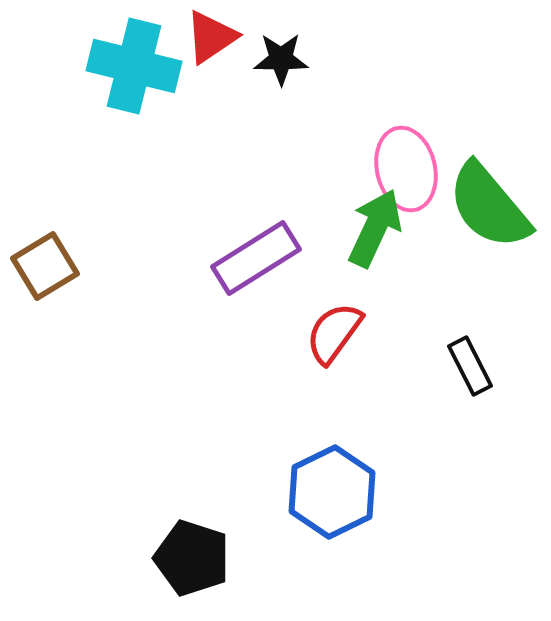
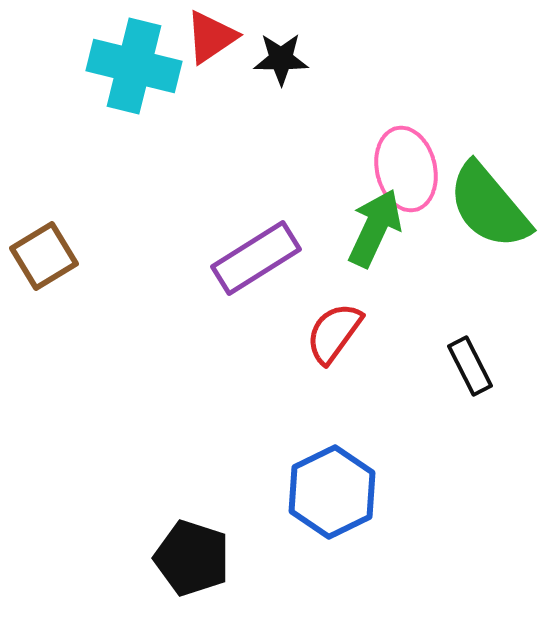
brown square: moved 1 px left, 10 px up
